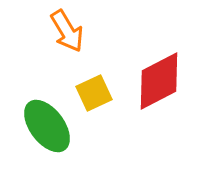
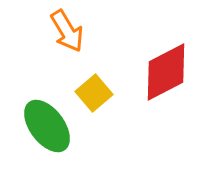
red diamond: moved 7 px right, 9 px up
yellow square: rotated 15 degrees counterclockwise
